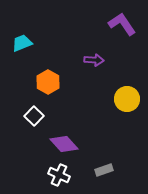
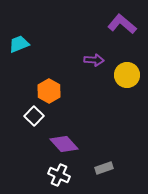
purple L-shape: rotated 16 degrees counterclockwise
cyan trapezoid: moved 3 px left, 1 px down
orange hexagon: moved 1 px right, 9 px down
yellow circle: moved 24 px up
gray rectangle: moved 2 px up
